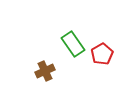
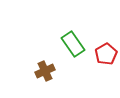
red pentagon: moved 4 px right
